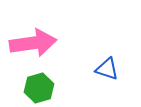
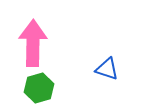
pink arrow: rotated 81 degrees counterclockwise
